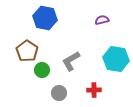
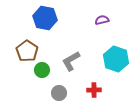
cyan hexagon: rotated 10 degrees clockwise
